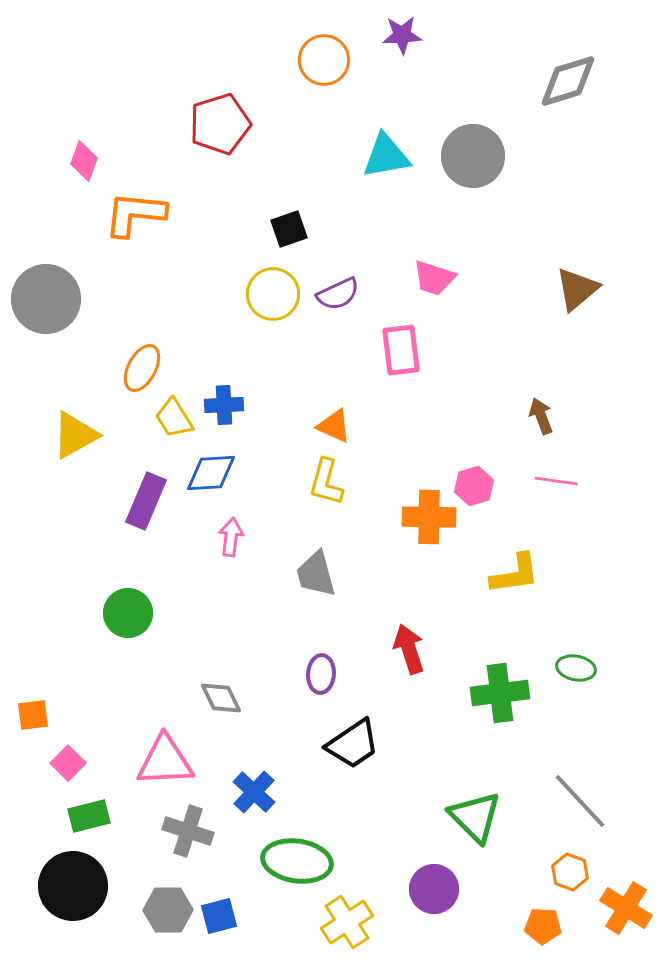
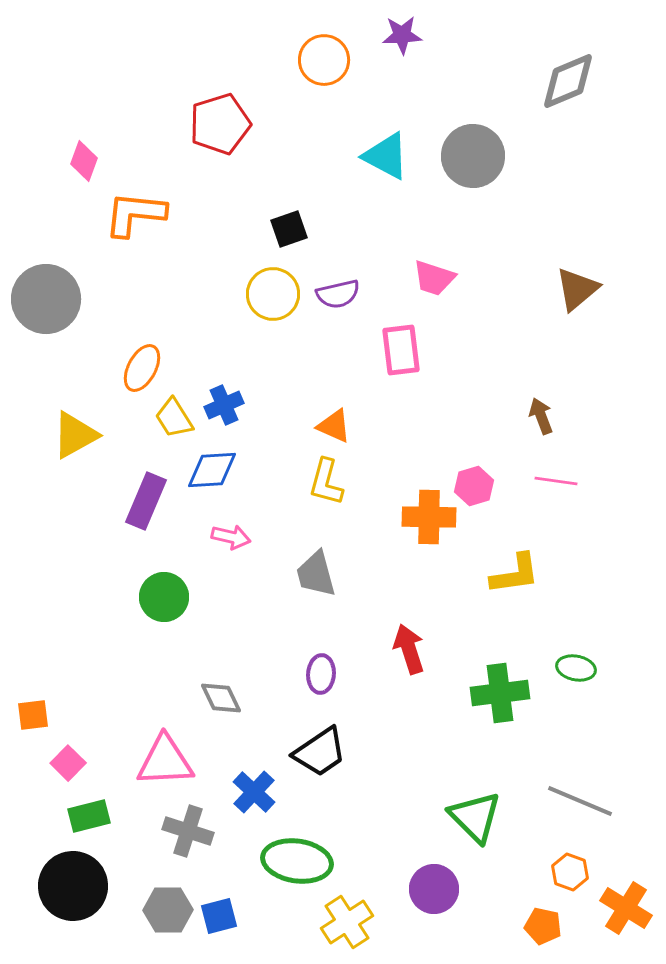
gray diamond at (568, 81): rotated 6 degrees counterclockwise
cyan triangle at (386, 156): rotated 38 degrees clockwise
purple semicircle at (338, 294): rotated 12 degrees clockwise
blue cross at (224, 405): rotated 21 degrees counterclockwise
blue diamond at (211, 473): moved 1 px right, 3 px up
pink arrow at (231, 537): rotated 96 degrees clockwise
green circle at (128, 613): moved 36 px right, 16 px up
black trapezoid at (353, 744): moved 33 px left, 8 px down
gray line at (580, 801): rotated 24 degrees counterclockwise
orange pentagon at (543, 926): rotated 9 degrees clockwise
